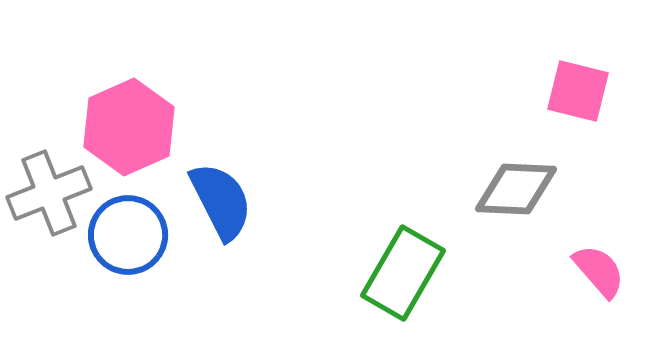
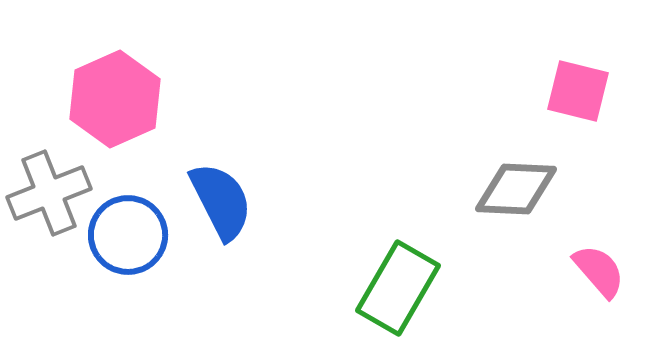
pink hexagon: moved 14 px left, 28 px up
green rectangle: moved 5 px left, 15 px down
